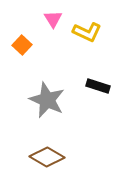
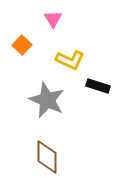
yellow L-shape: moved 17 px left, 28 px down
brown diamond: rotated 60 degrees clockwise
